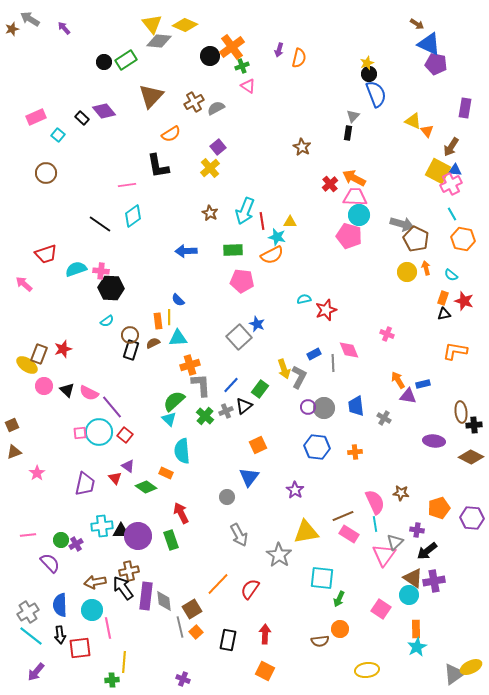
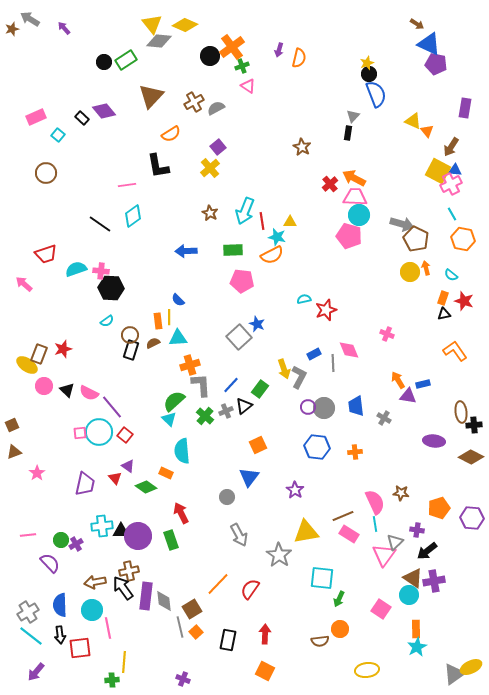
yellow circle at (407, 272): moved 3 px right
orange L-shape at (455, 351): rotated 45 degrees clockwise
